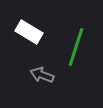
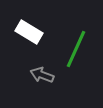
green line: moved 2 px down; rotated 6 degrees clockwise
